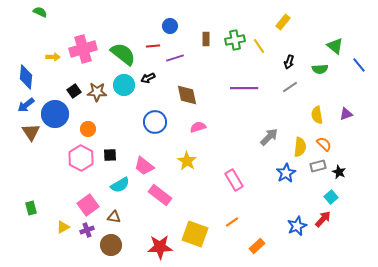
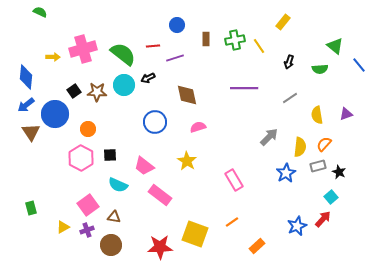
blue circle at (170, 26): moved 7 px right, 1 px up
gray line at (290, 87): moved 11 px down
orange semicircle at (324, 144): rotated 91 degrees counterclockwise
cyan semicircle at (120, 185): moved 2 px left; rotated 54 degrees clockwise
